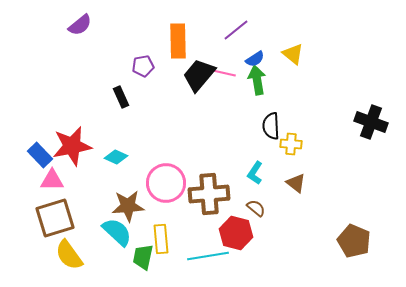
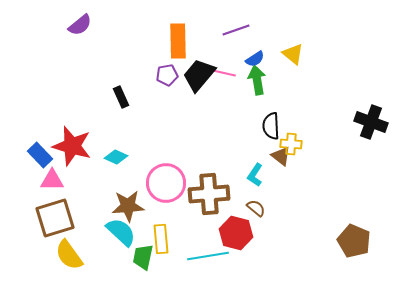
purple line: rotated 20 degrees clockwise
purple pentagon: moved 24 px right, 9 px down
red star: rotated 27 degrees clockwise
cyan L-shape: moved 2 px down
brown triangle: moved 15 px left, 27 px up
cyan semicircle: moved 4 px right
